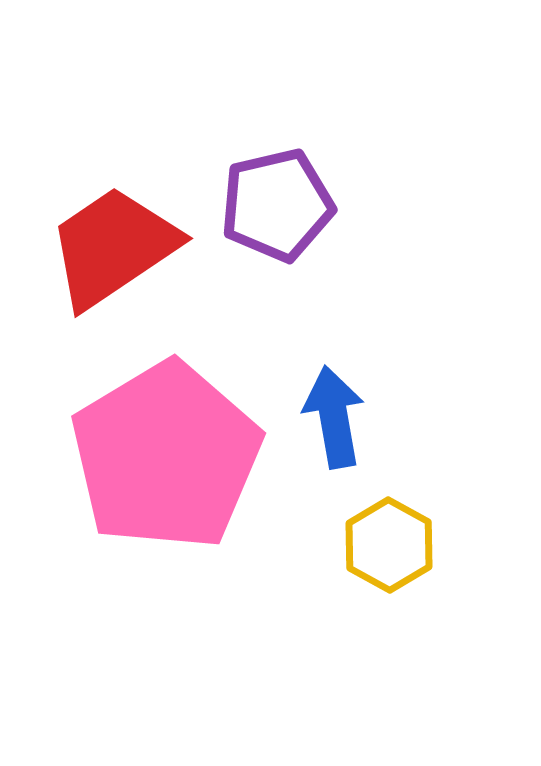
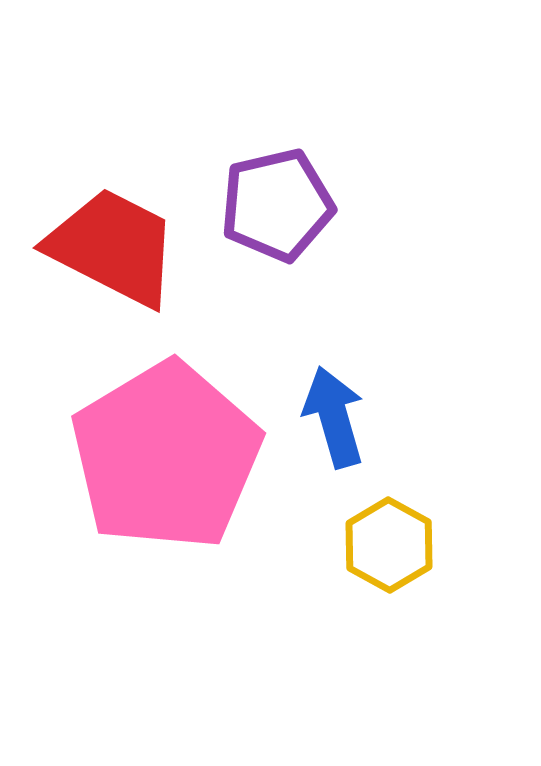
red trapezoid: rotated 61 degrees clockwise
blue arrow: rotated 6 degrees counterclockwise
